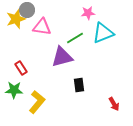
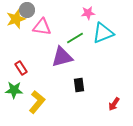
red arrow: rotated 64 degrees clockwise
